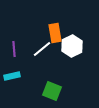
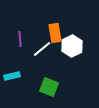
purple line: moved 6 px right, 10 px up
green square: moved 3 px left, 4 px up
